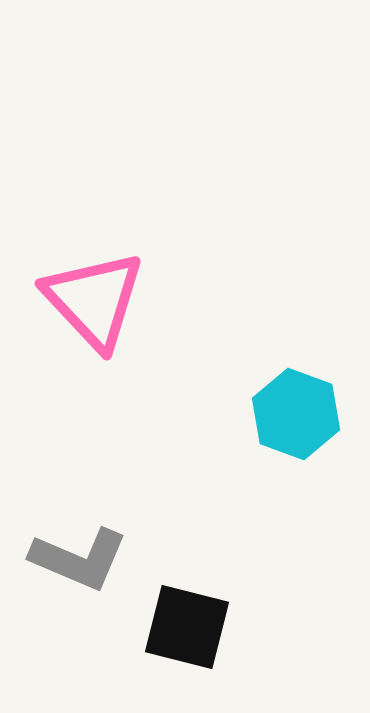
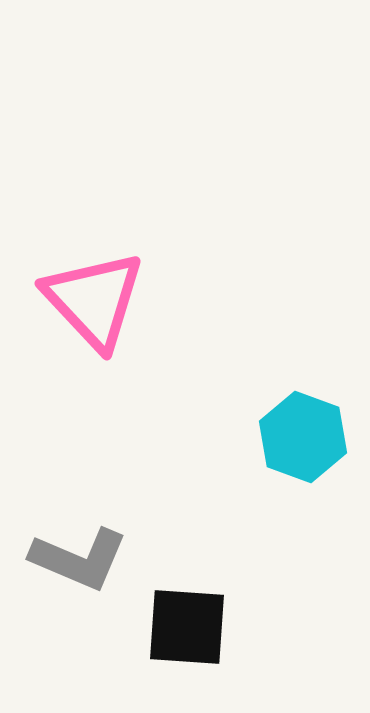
cyan hexagon: moved 7 px right, 23 px down
black square: rotated 10 degrees counterclockwise
